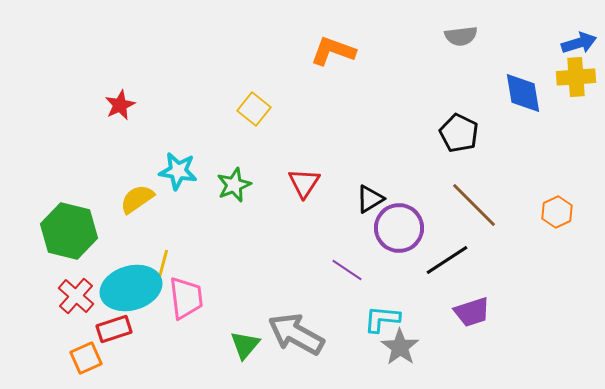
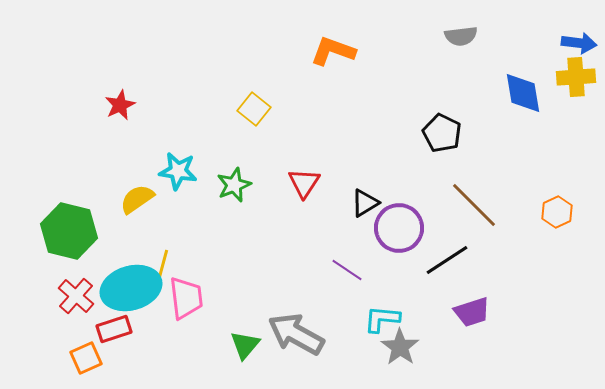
blue arrow: rotated 24 degrees clockwise
black pentagon: moved 17 px left
black triangle: moved 5 px left, 4 px down
